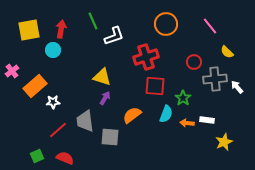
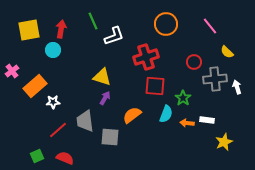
white arrow: rotated 24 degrees clockwise
